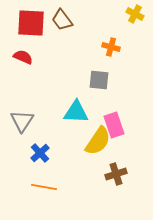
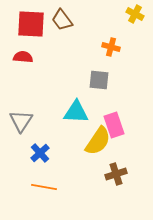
red square: moved 1 px down
red semicircle: rotated 18 degrees counterclockwise
gray triangle: moved 1 px left
